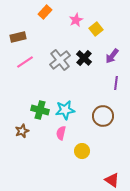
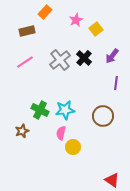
brown rectangle: moved 9 px right, 6 px up
green cross: rotated 12 degrees clockwise
yellow circle: moved 9 px left, 4 px up
